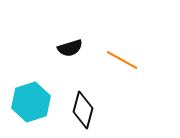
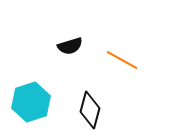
black semicircle: moved 2 px up
black diamond: moved 7 px right
